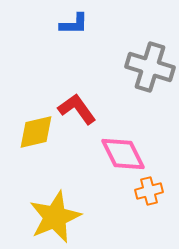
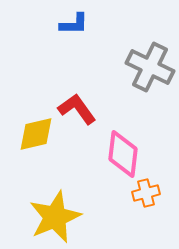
gray cross: rotated 9 degrees clockwise
yellow diamond: moved 2 px down
pink diamond: rotated 33 degrees clockwise
orange cross: moved 3 px left, 2 px down
